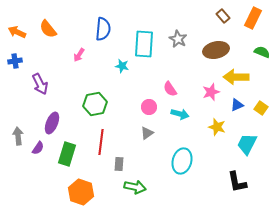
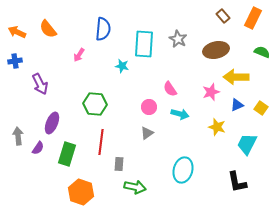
green hexagon: rotated 15 degrees clockwise
cyan ellipse: moved 1 px right, 9 px down
